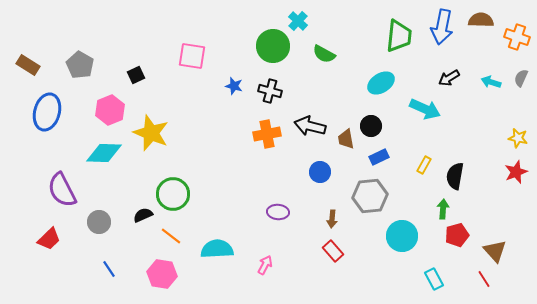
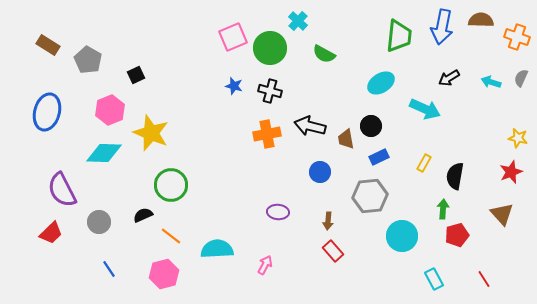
green circle at (273, 46): moved 3 px left, 2 px down
pink square at (192, 56): moved 41 px right, 19 px up; rotated 32 degrees counterclockwise
brown rectangle at (28, 65): moved 20 px right, 20 px up
gray pentagon at (80, 65): moved 8 px right, 5 px up
yellow rectangle at (424, 165): moved 2 px up
red star at (516, 172): moved 5 px left
green circle at (173, 194): moved 2 px left, 9 px up
brown arrow at (332, 219): moved 4 px left, 2 px down
red trapezoid at (49, 239): moved 2 px right, 6 px up
brown triangle at (495, 251): moved 7 px right, 37 px up
pink hexagon at (162, 274): moved 2 px right; rotated 24 degrees counterclockwise
